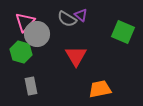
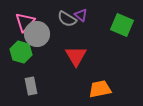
green square: moved 1 px left, 7 px up
